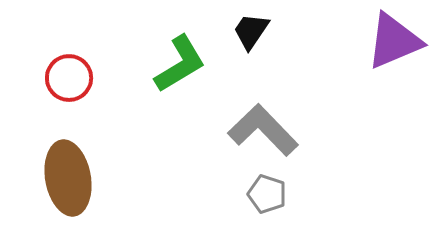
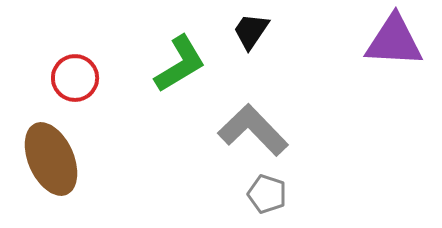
purple triangle: rotated 26 degrees clockwise
red circle: moved 6 px right
gray L-shape: moved 10 px left
brown ellipse: moved 17 px left, 19 px up; rotated 14 degrees counterclockwise
